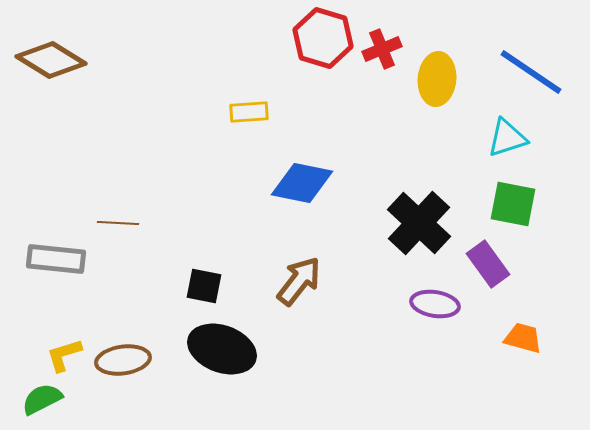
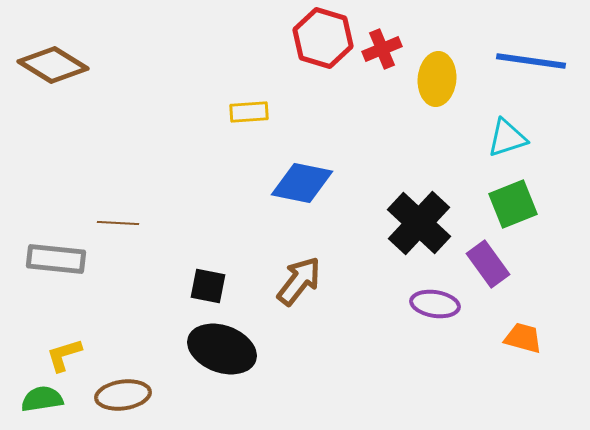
brown diamond: moved 2 px right, 5 px down
blue line: moved 11 px up; rotated 26 degrees counterclockwise
green square: rotated 33 degrees counterclockwise
black square: moved 4 px right
brown ellipse: moved 35 px down
green semicircle: rotated 18 degrees clockwise
